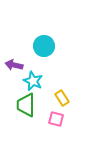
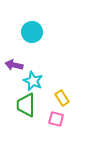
cyan circle: moved 12 px left, 14 px up
